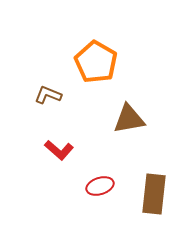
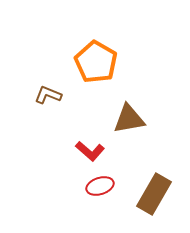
red L-shape: moved 31 px right, 1 px down
brown rectangle: rotated 24 degrees clockwise
